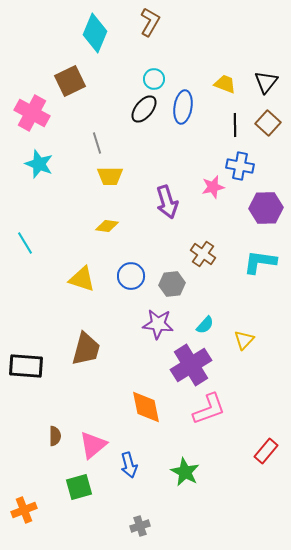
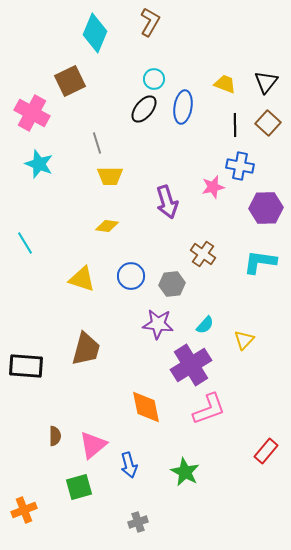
gray cross at (140, 526): moved 2 px left, 4 px up
